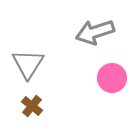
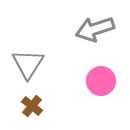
gray arrow: moved 3 px up
pink circle: moved 11 px left, 3 px down
